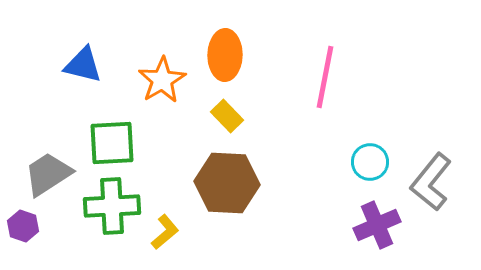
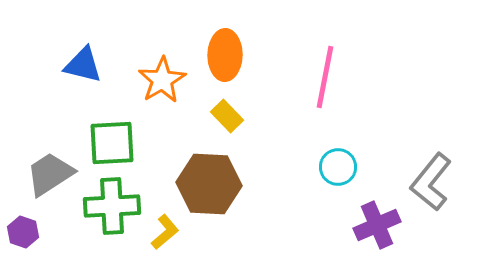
cyan circle: moved 32 px left, 5 px down
gray trapezoid: moved 2 px right
brown hexagon: moved 18 px left, 1 px down
purple hexagon: moved 6 px down
